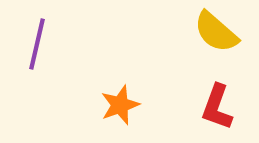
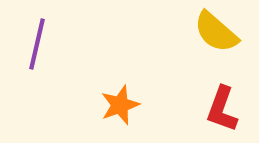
red L-shape: moved 5 px right, 2 px down
